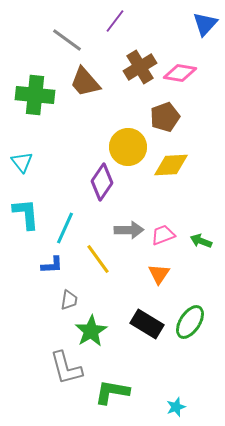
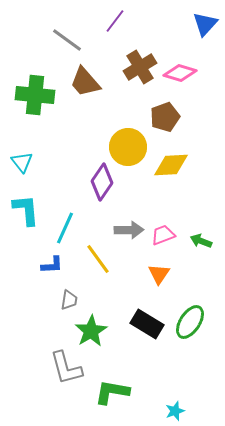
pink diamond: rotated 8 degrees clockwise
cyan L-shape: moved 4 px up
cyan star: moved 1 px left, 4 px down
